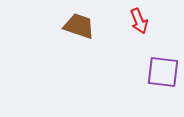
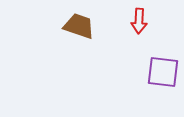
red arrow: rotated 25 degrees clockwise
